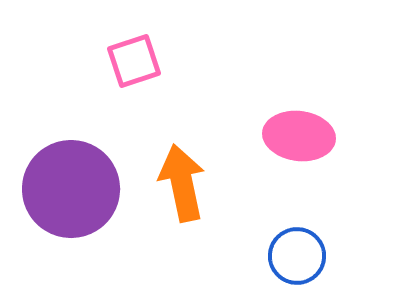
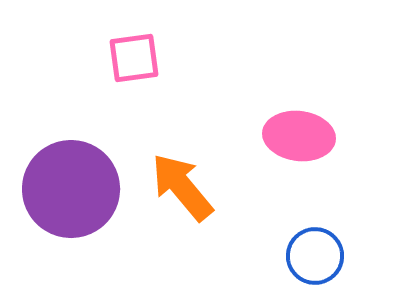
pink square: moved 3 px up; rotated 10 degrees clockwise
orange arrow: moved 4 px down; rotated 28 degrees counterclockwise
blue circle: moved 18 px right
